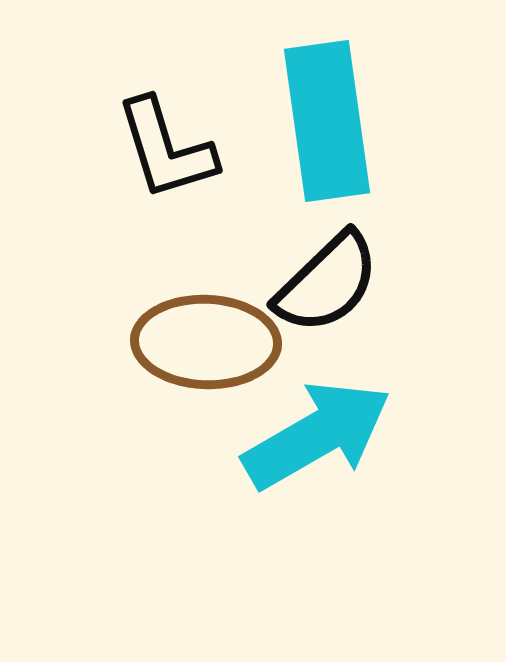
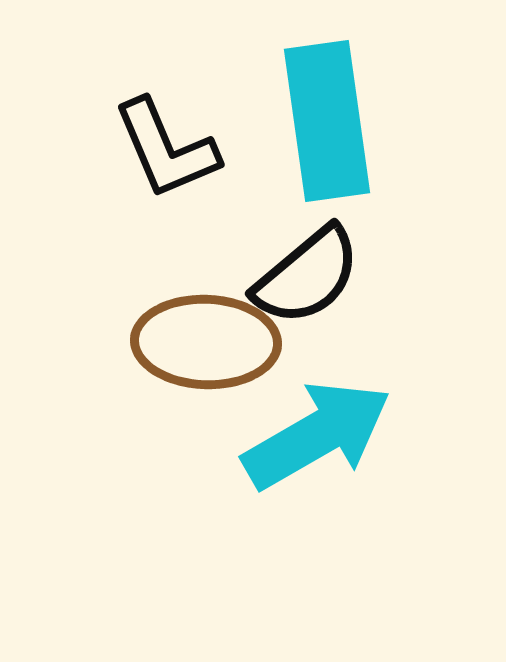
black L-shape: rotated 6 degrees counterclockwise
black semicircle: moved 20 px left, 7 px up; rotated 4 degrees clockwise
